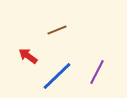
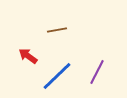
brown line: rotated 12 degrees clockwise
